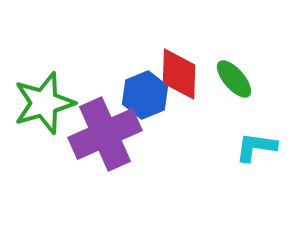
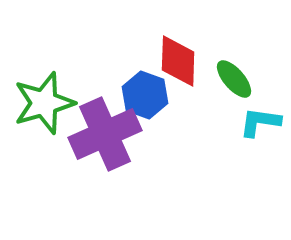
red diamond: moved 1 px left, 13 px up
blue hexagon: rotated 18 degrees counterclockwise
cyan L-shape: moved 4 px right, 25 px up
